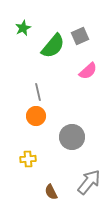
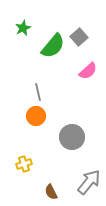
gray square: moved 1 px left, 1 px down; rotated 18 degrees counterclockwise
yellow cross: moved 4 px left, 5 px down; rotated 14 degrees counterclockwise
